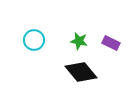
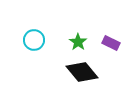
green star: moved 1 px left, 1 px down; rotated 24 degrees clockwise
black diamond: moved 1 px right
